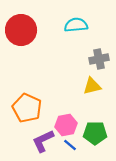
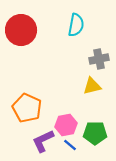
cyan semicircle: rotated 105 degrees clockwise
